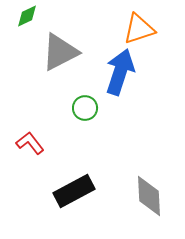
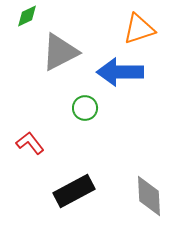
blue arrow: rotated 108 degrees counterclockwise
